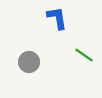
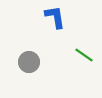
blue L-shape: moved 2 px left, 1 px up
